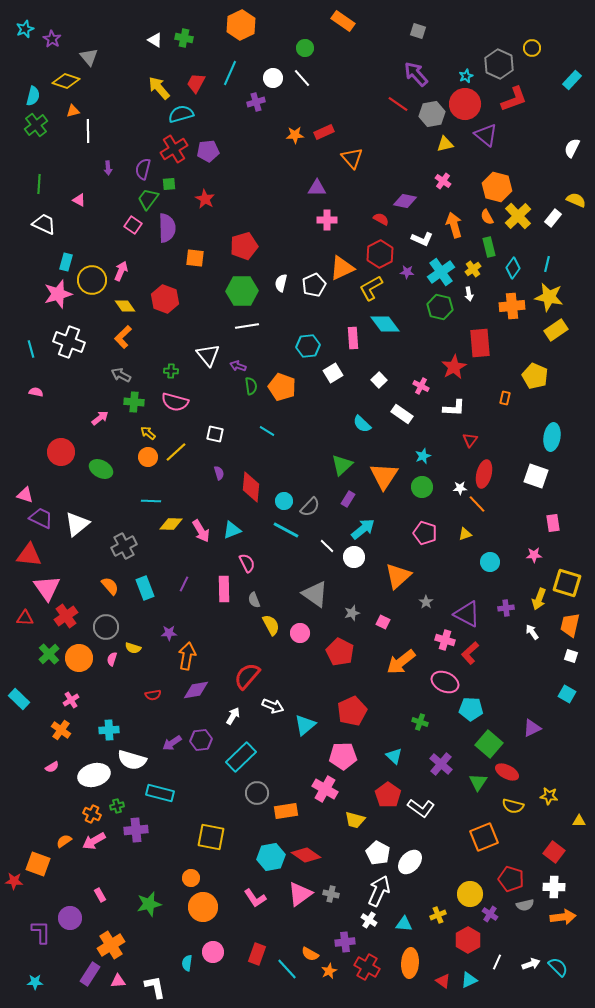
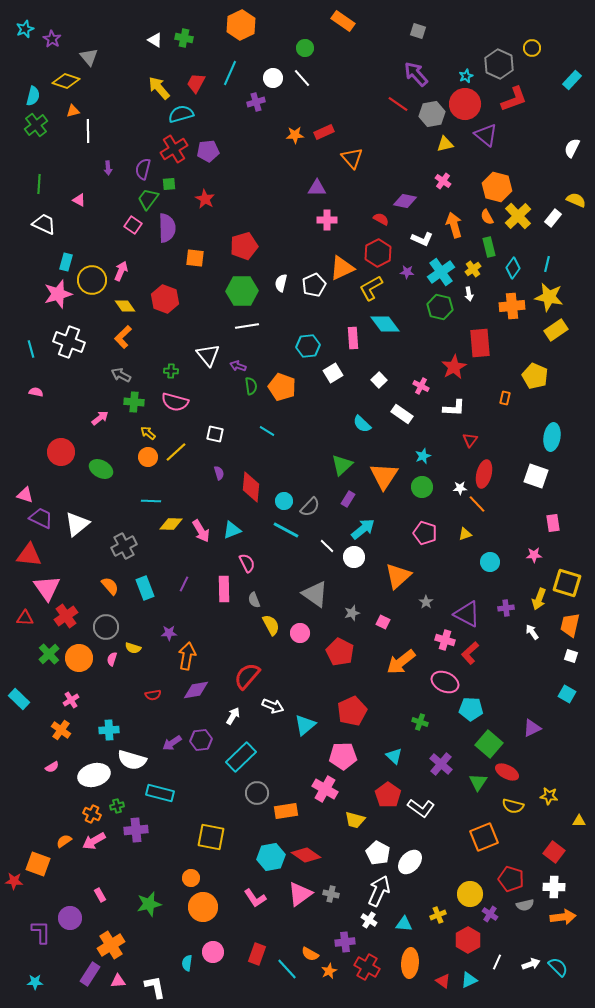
red hexagon at (380, 254): moved 2 px left, 1 px up
